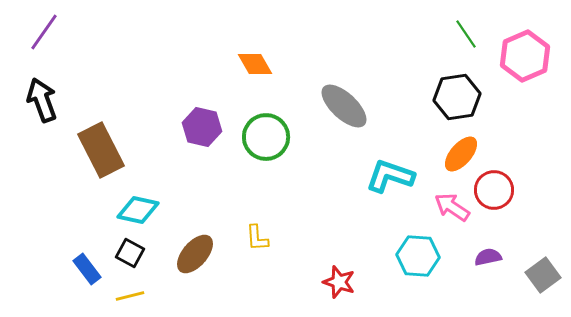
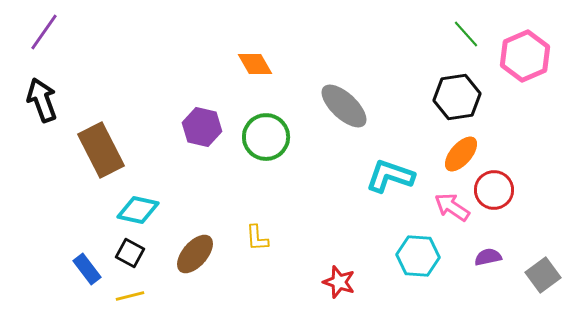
green line: rotated 8 degrees counterclockwise
